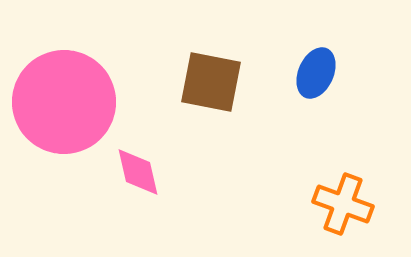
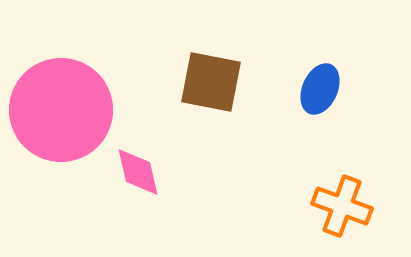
blue ellipse: moved 4 px right, 16 px down
pink circle: moved 3 px left, 8 px down
orange cross: moved 1 px left, 2 px down
